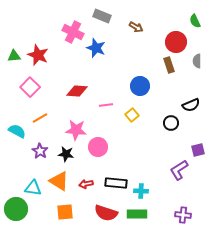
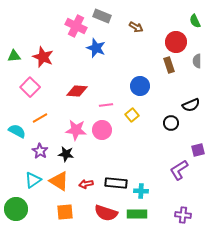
pink cross: moved 3 px right, 6 px up
red star: moved 5 px right, 2 px down
pink circle: moved 4 px right, 17 px up
cyan triangle: moved 8 px up; rotated 42 degrees counterclockwise
